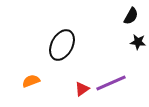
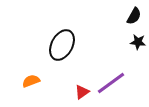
black semicircle: moved 3 px right
purple line: rotated 12 degrees counterclockwise
red triangle: moved 3 px down
